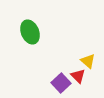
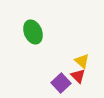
green ellipse: moved 3 px right
yellow triangle: moved 6 px left
